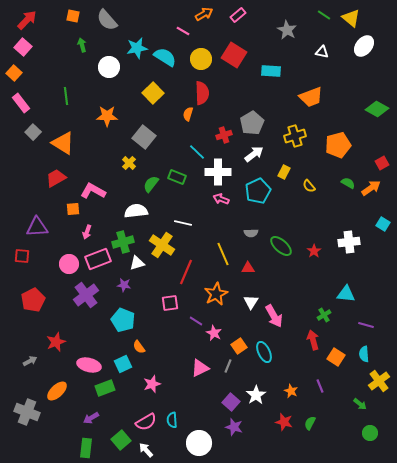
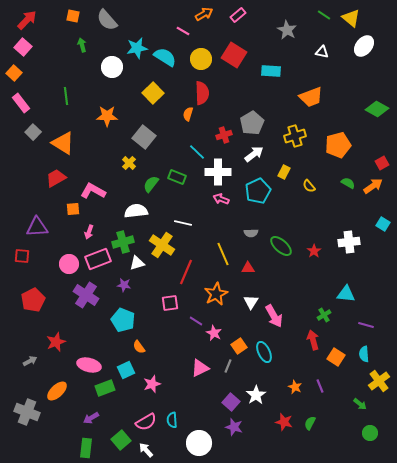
white circle at (109, 67): moved 3 px right
orange arrow at (371, 188): moved 2 px right, 2 px up
pink arrow at (87, 232): moved 2 px right
purple cross at (86, 295): rotated 20 degrees counterclockwise
cyan square at (123, 364): moved 3 px right, 6 px down
orange star at (291, 391): moved 4 px right, 4 px up
